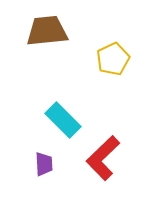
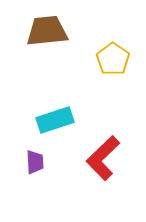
yellow pentagon: rotated 12 degrees counterclockwise
cyan rectangle: moved 8 px left; rotated 63 degrees counterclockwise
purple trapezoid: moved 9 px left, 2 px up
